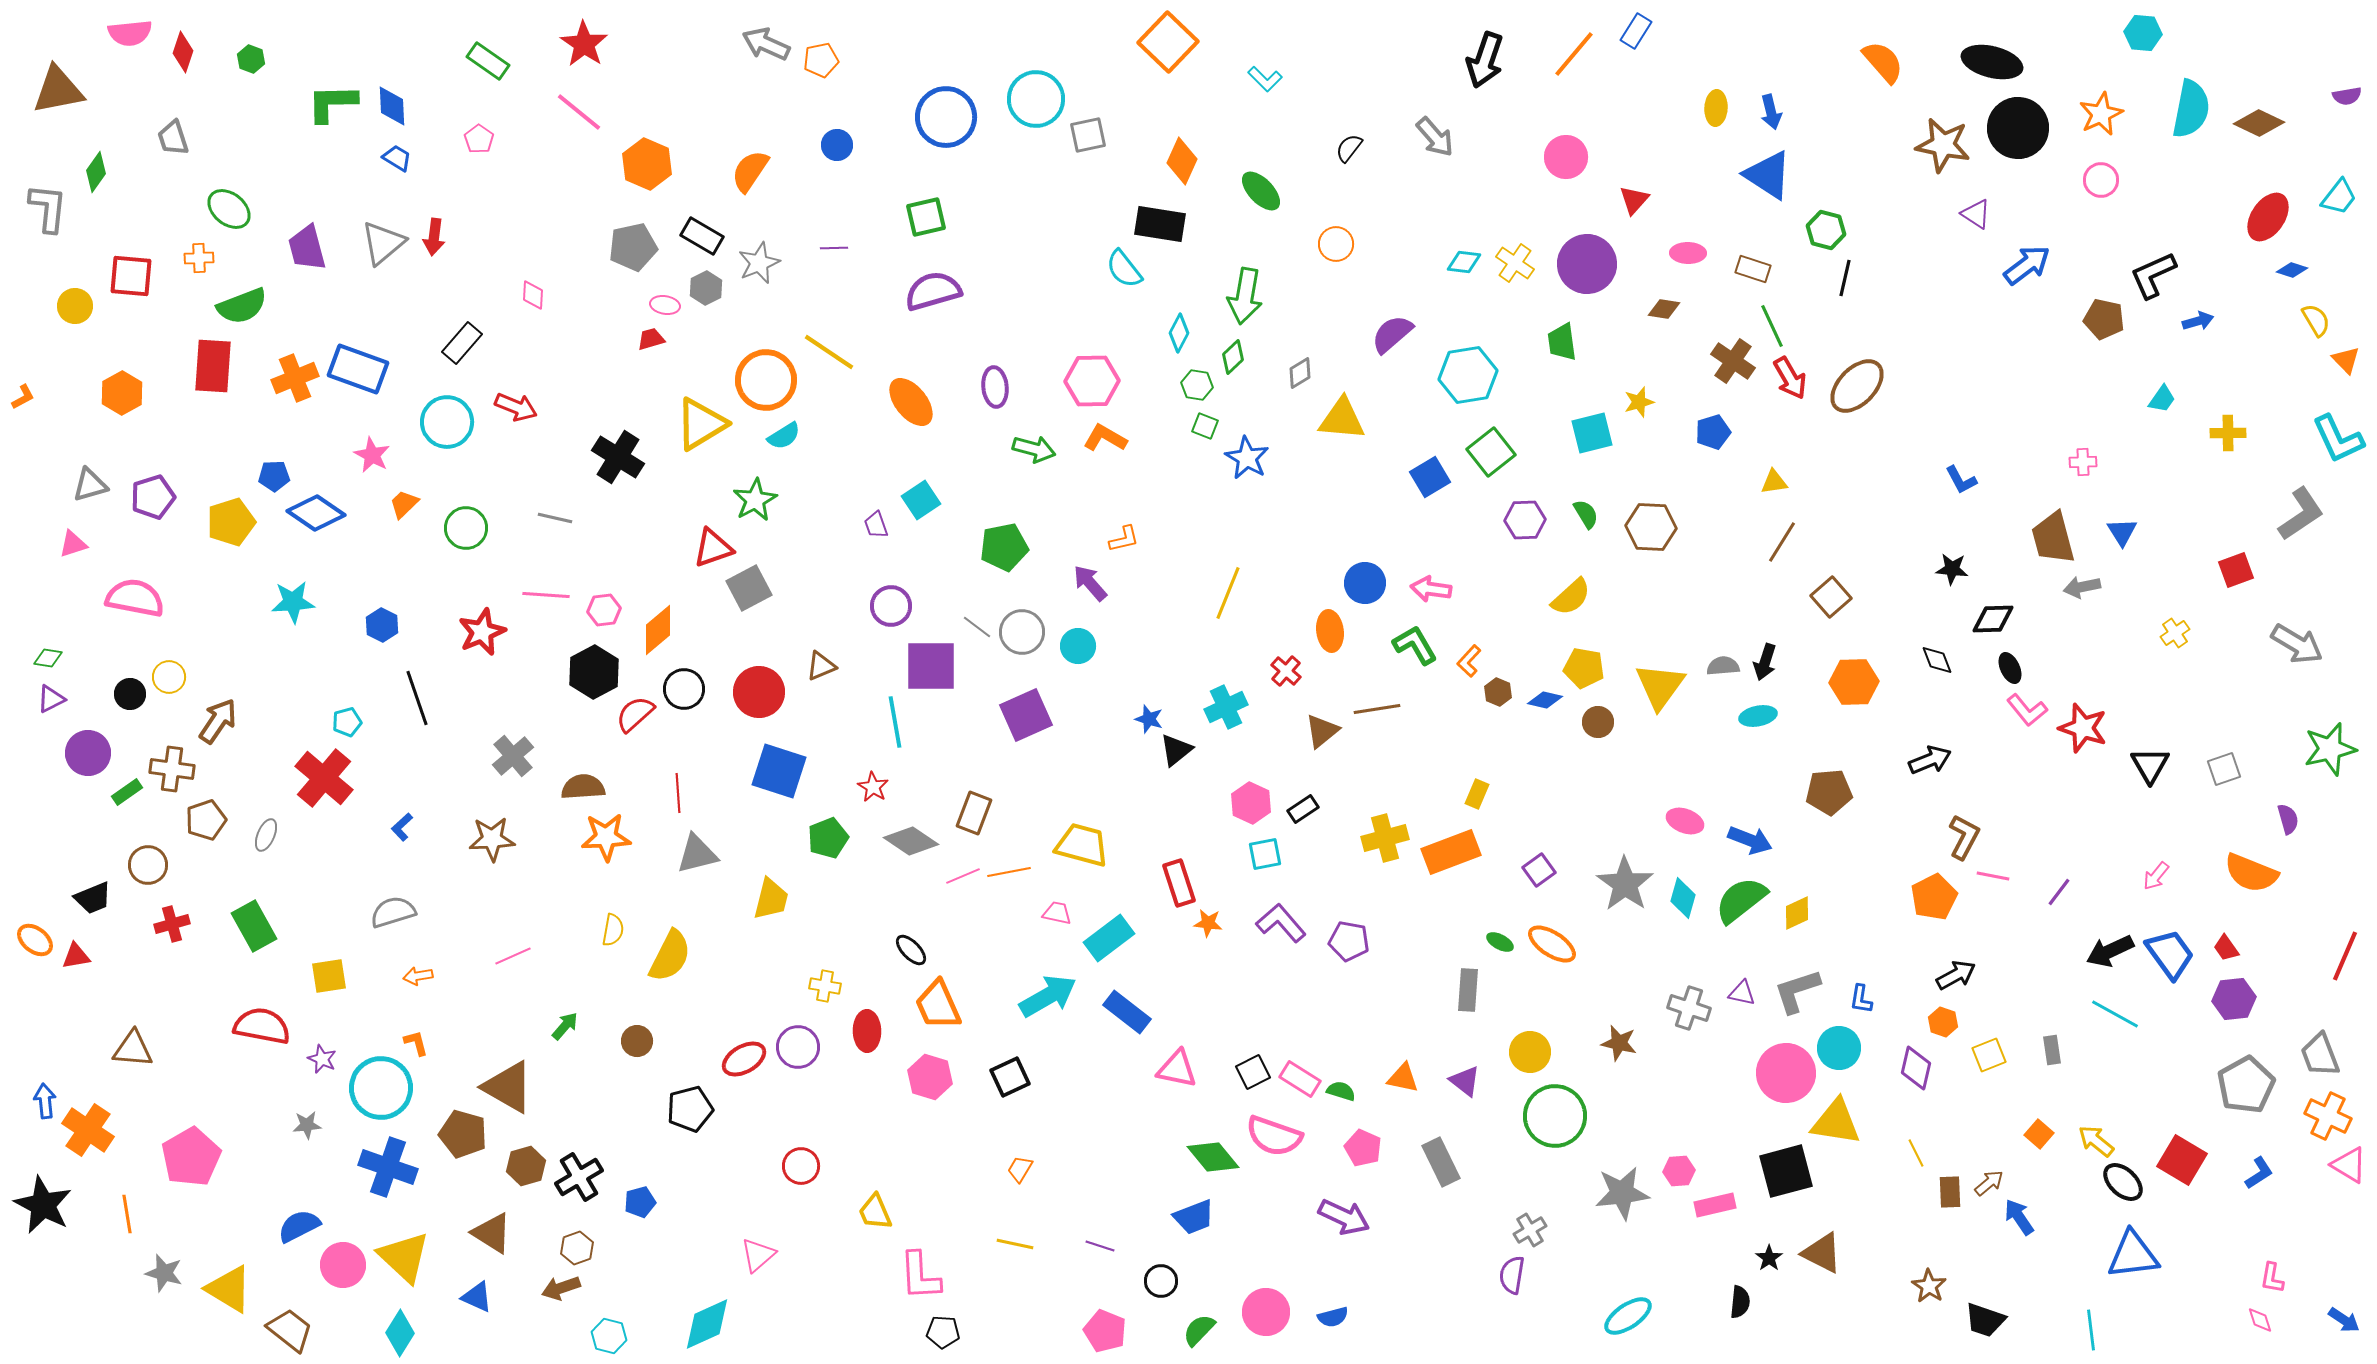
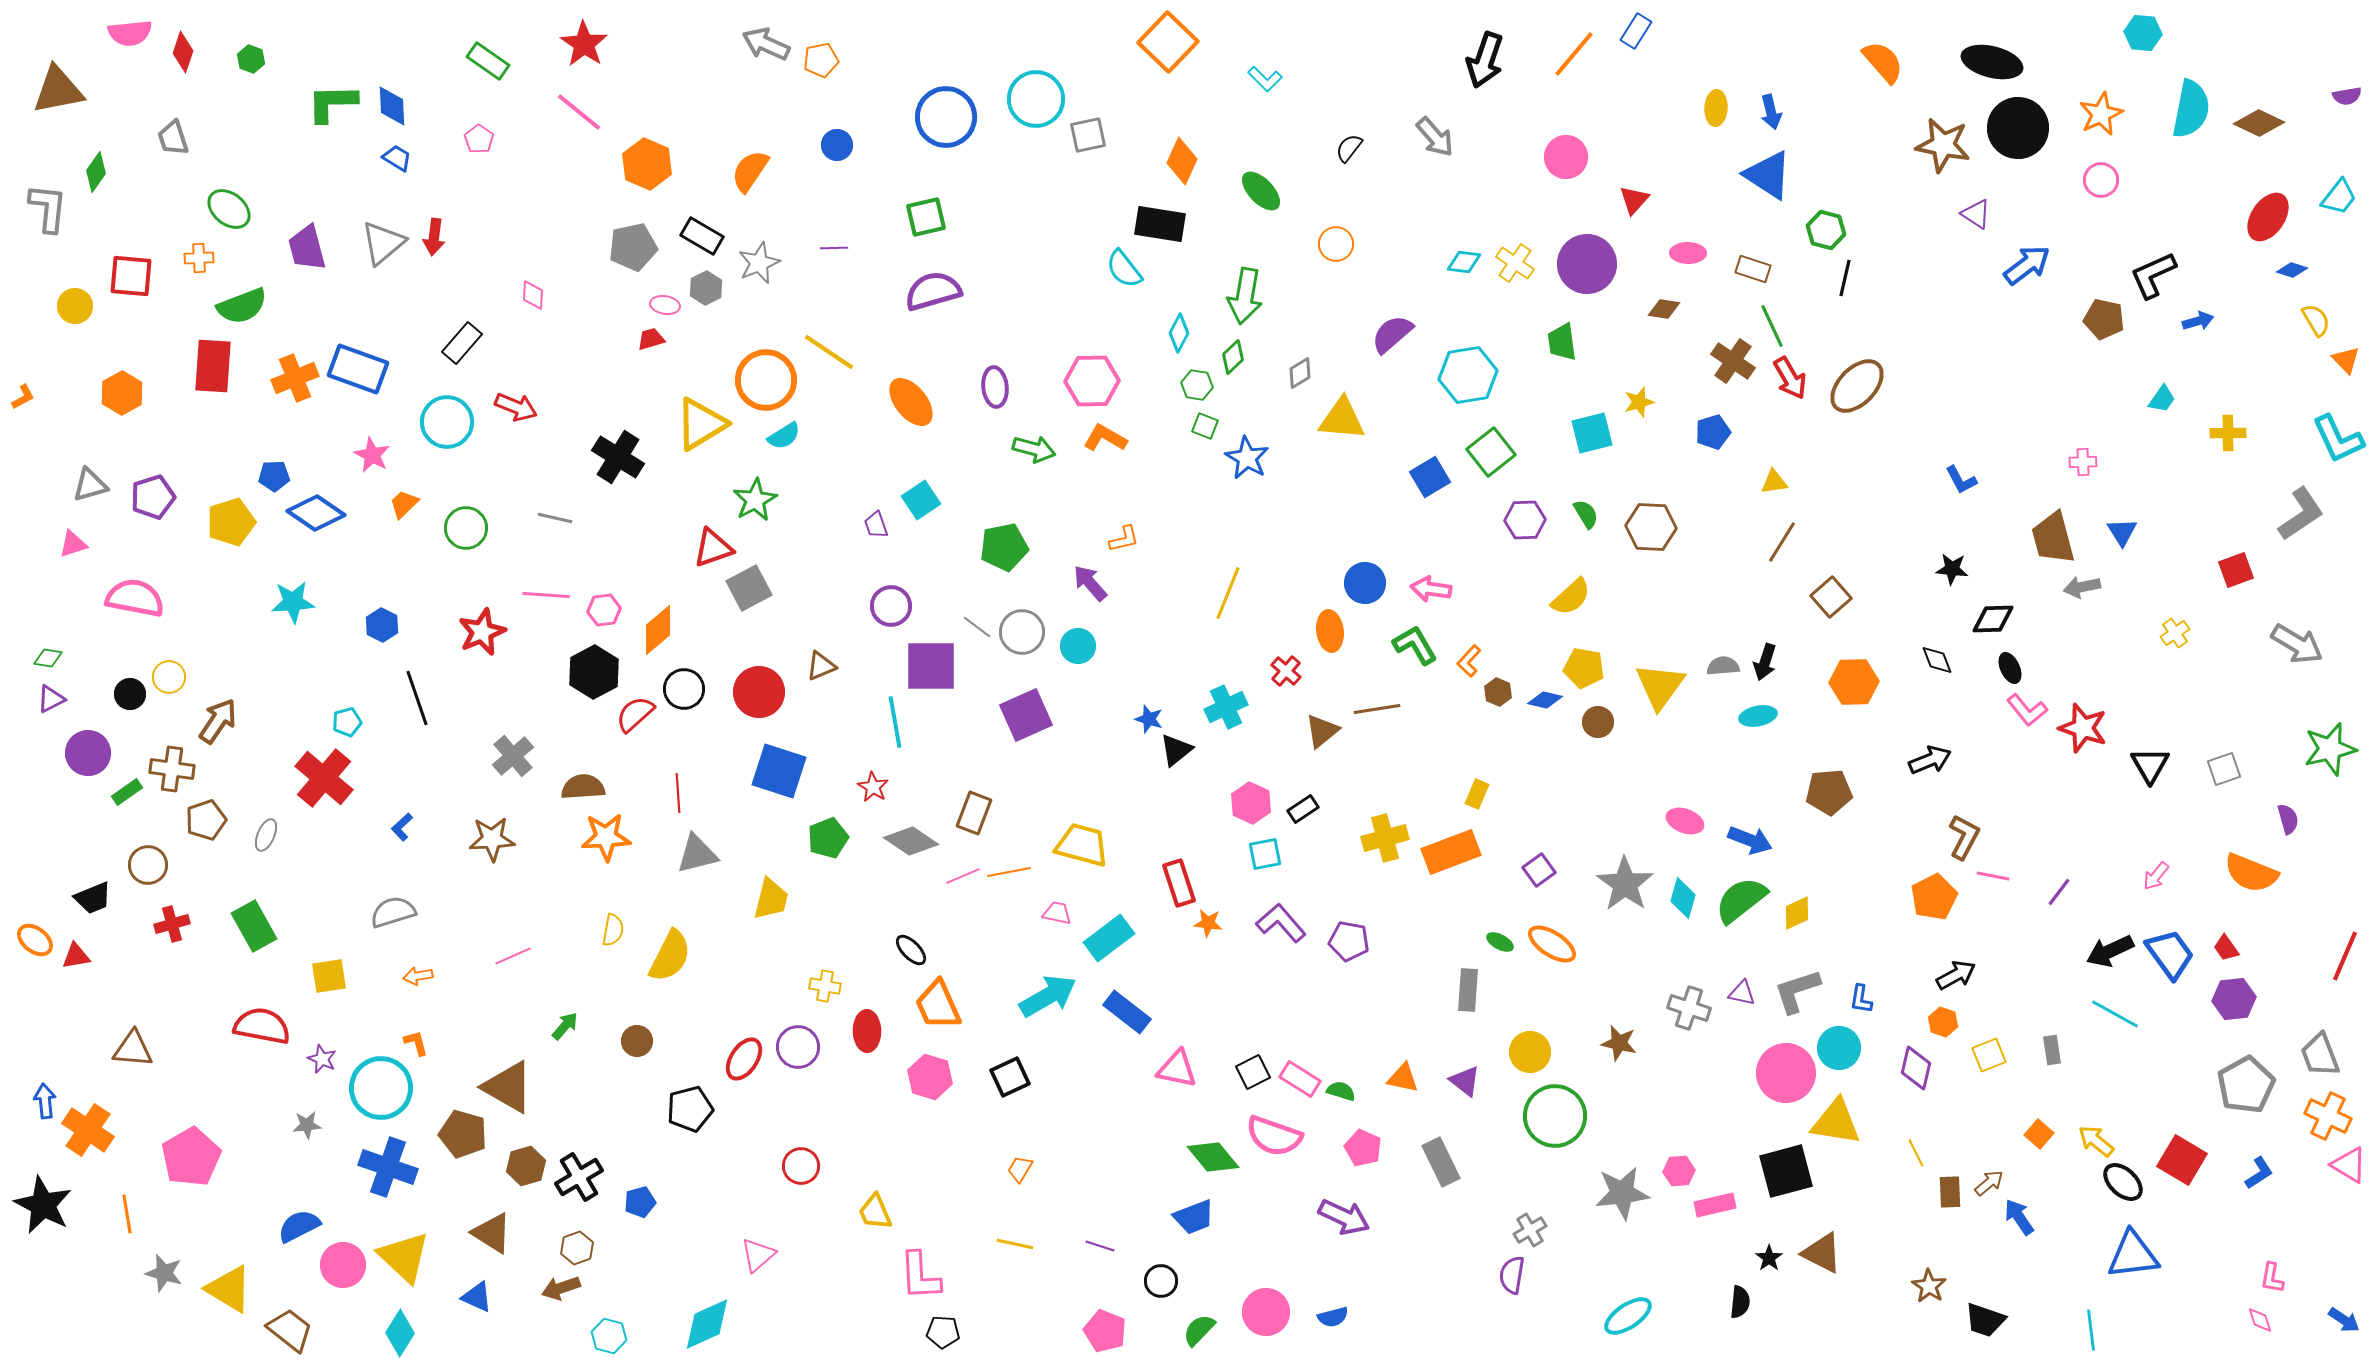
red ellipse at (744, 1059): rotated 27 degrees counterclockwise
